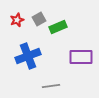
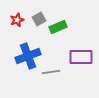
gray line: moved 14 px up
